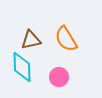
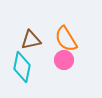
cyan diamond: rotated 12 degrees clockwise
pink circle: moved 5 px right, 17 px up
